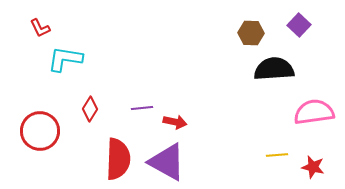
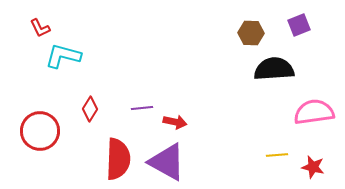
purple square: rotated 25 degrees clockwise
cyan L-shape: moved 2 px left, 3 px up; rotated 6 degrees clockwise
